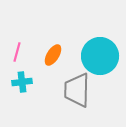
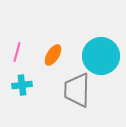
cyan circle: moved 1 px right
cyan cross: moved 3 px down
